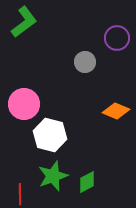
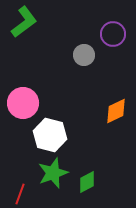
purple circle: moved 4 px left, 4 px up
gray circle: moved 1 px left, 7 px up
pink circle: moved 1 px left, 1 px up
orange diamond: rotated 48 degrees counterclockwise
green star: moved 3 px up
red line: rotated 20 degrees clockwise
